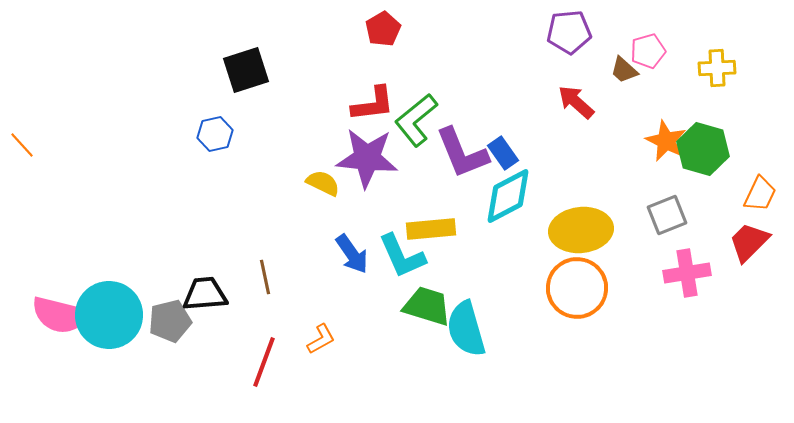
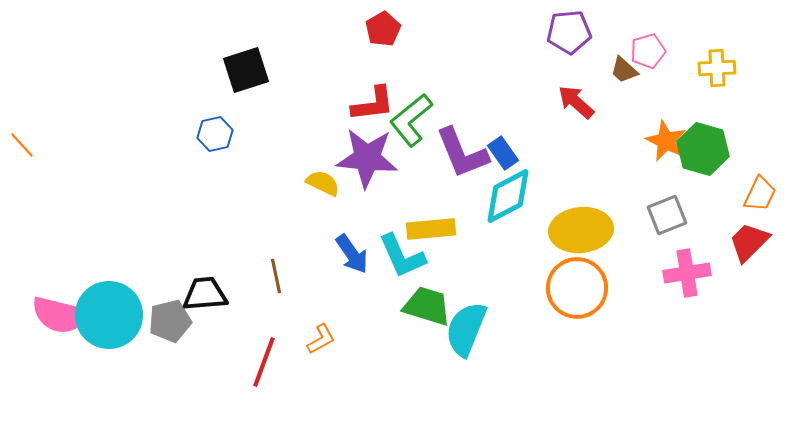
green L-shape: moved 5 px left
brown line: moved 11 px right, 1 px up
cyan semicircle: rotated 38 degrees clockwise
